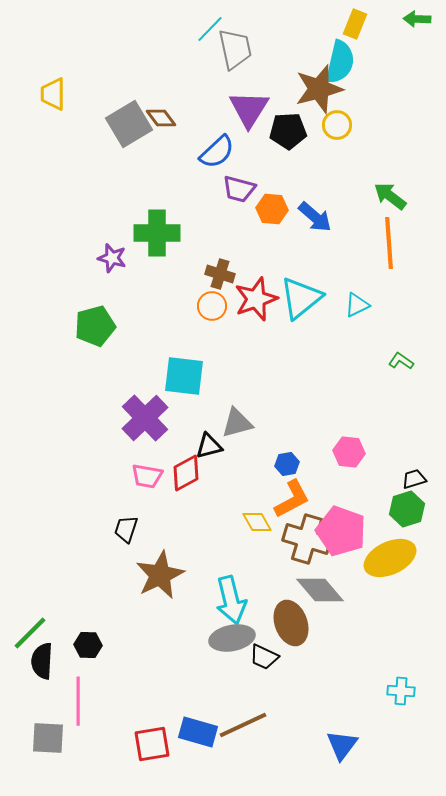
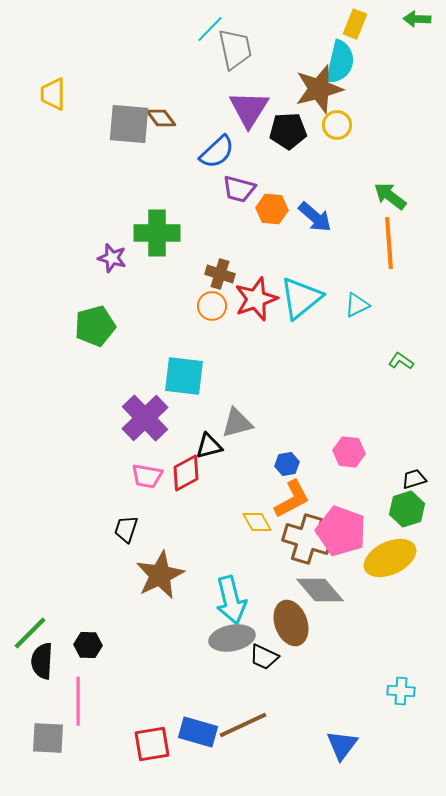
gray square at (129, 124): rotated 36 degrees clockwise
